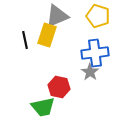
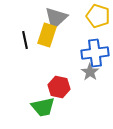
gray triangle: moved 1 px left, 2 px down; rotated 20 degrees counterclockwise
